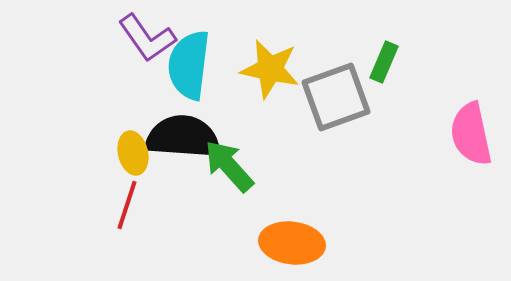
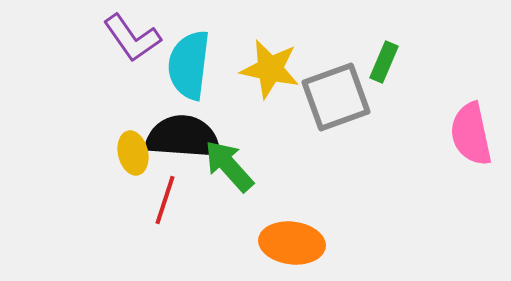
purple L-shape: moved 15 px left
red line: moved 38 px right, 5 px up
